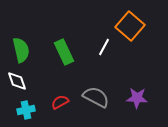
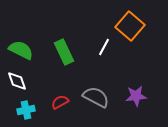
green semicircle: rotated 50 degrees counterclockwise
purple star: moved 1 px left, 2 px up; rotated 10 degrees counterclockwise
